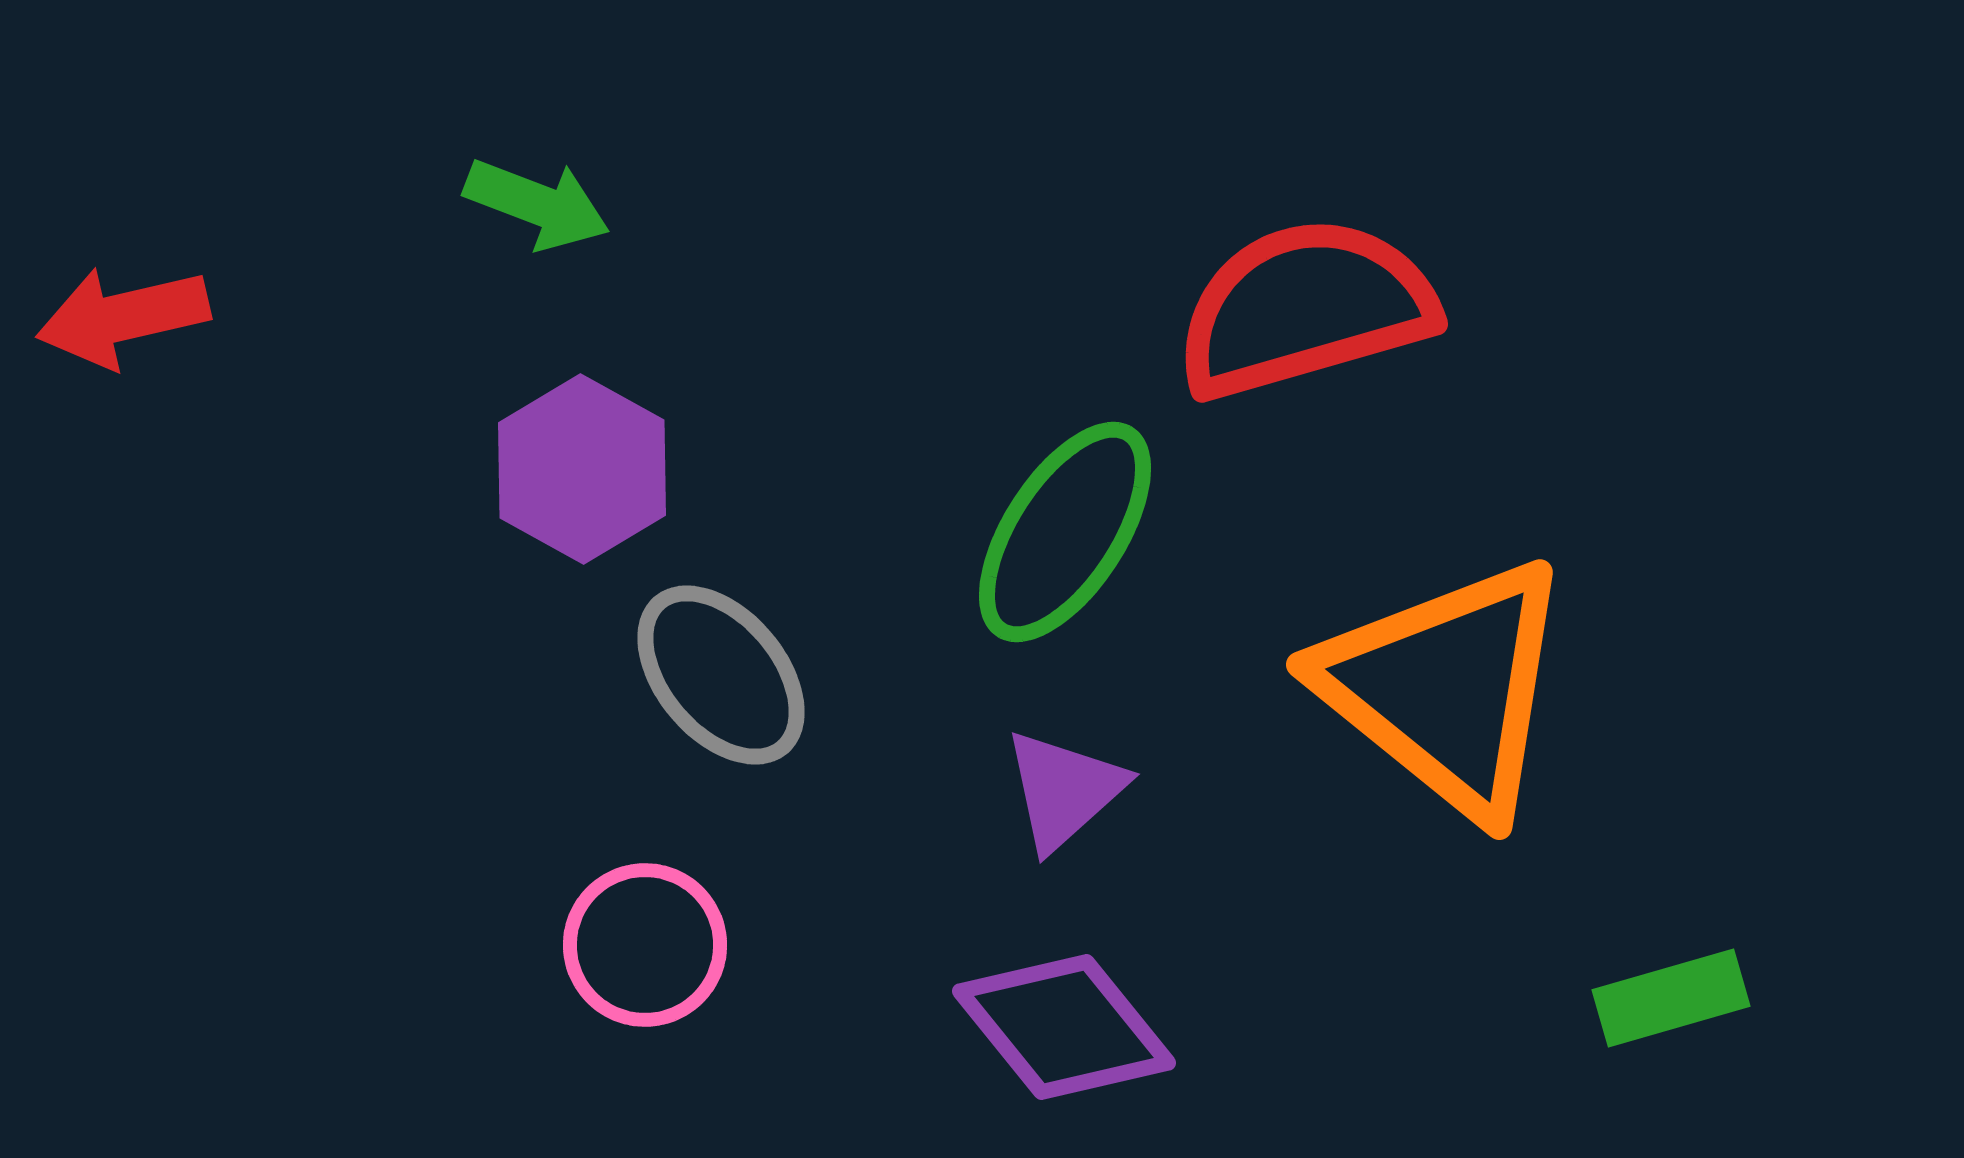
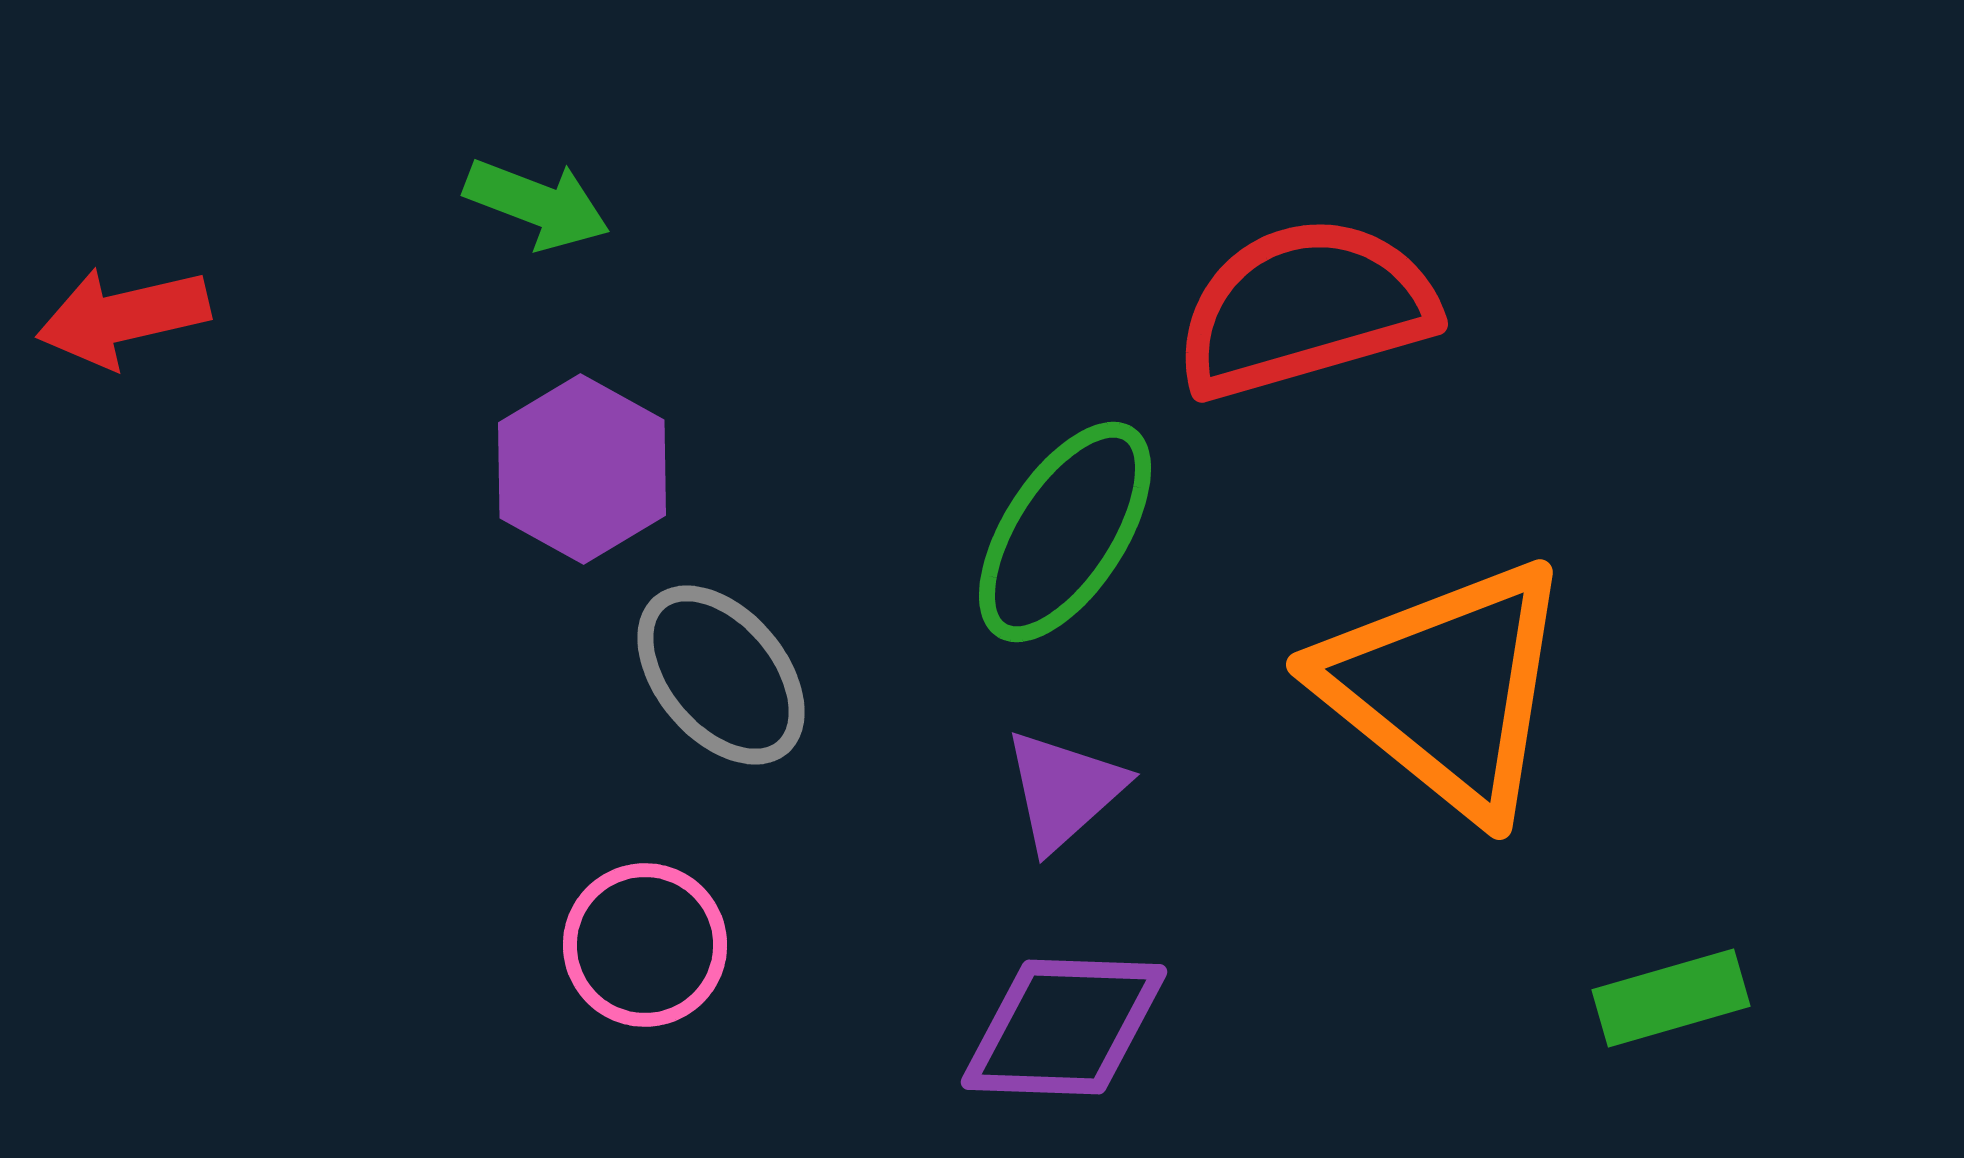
purple diamond: rotated 49 degrees counterclockwise
